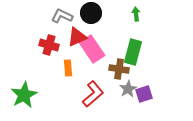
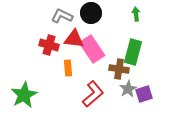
red triangle: moved 3 px left, 2 px down; rotated 30 degrees clockwise
